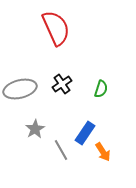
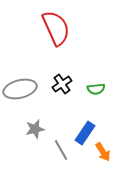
green semicircle: moved 5 px left; rotated 66 degrees clockwise
gray star: rotated 18 degrees clockwise
